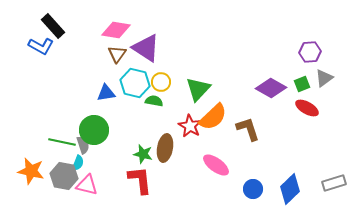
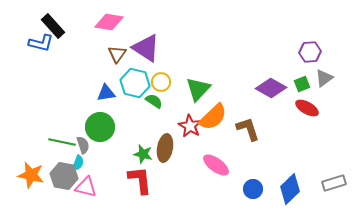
pink diamond: moved 7 px left, 8 px up
blue L-shape: moved 3 px up; rotated 15 degrees counterclockwise
green semicircle: rotated 24 degrees clockwise
green circle: moved 6 px right, 3 px up
orange star: moved 4 px down
pink triangle: moved 1 px left, 2 px down
